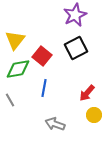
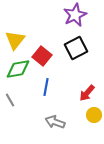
blue line: moved 2 px right, 1 px up
gray arrow: moved 2 px up
